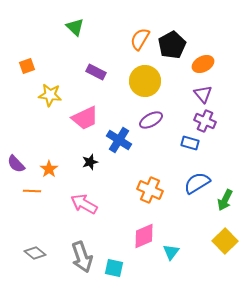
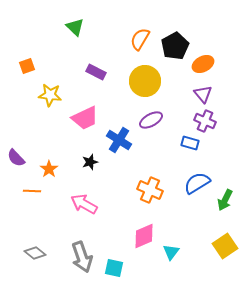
black pentagon: moved 3 px right, 1 px down
purple semicircle: moved 6 px up
yellow square: moved 5 px down; rotated 10 degrees clockwise
